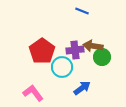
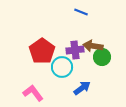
blue line: moved 1 px left, 1 px down
